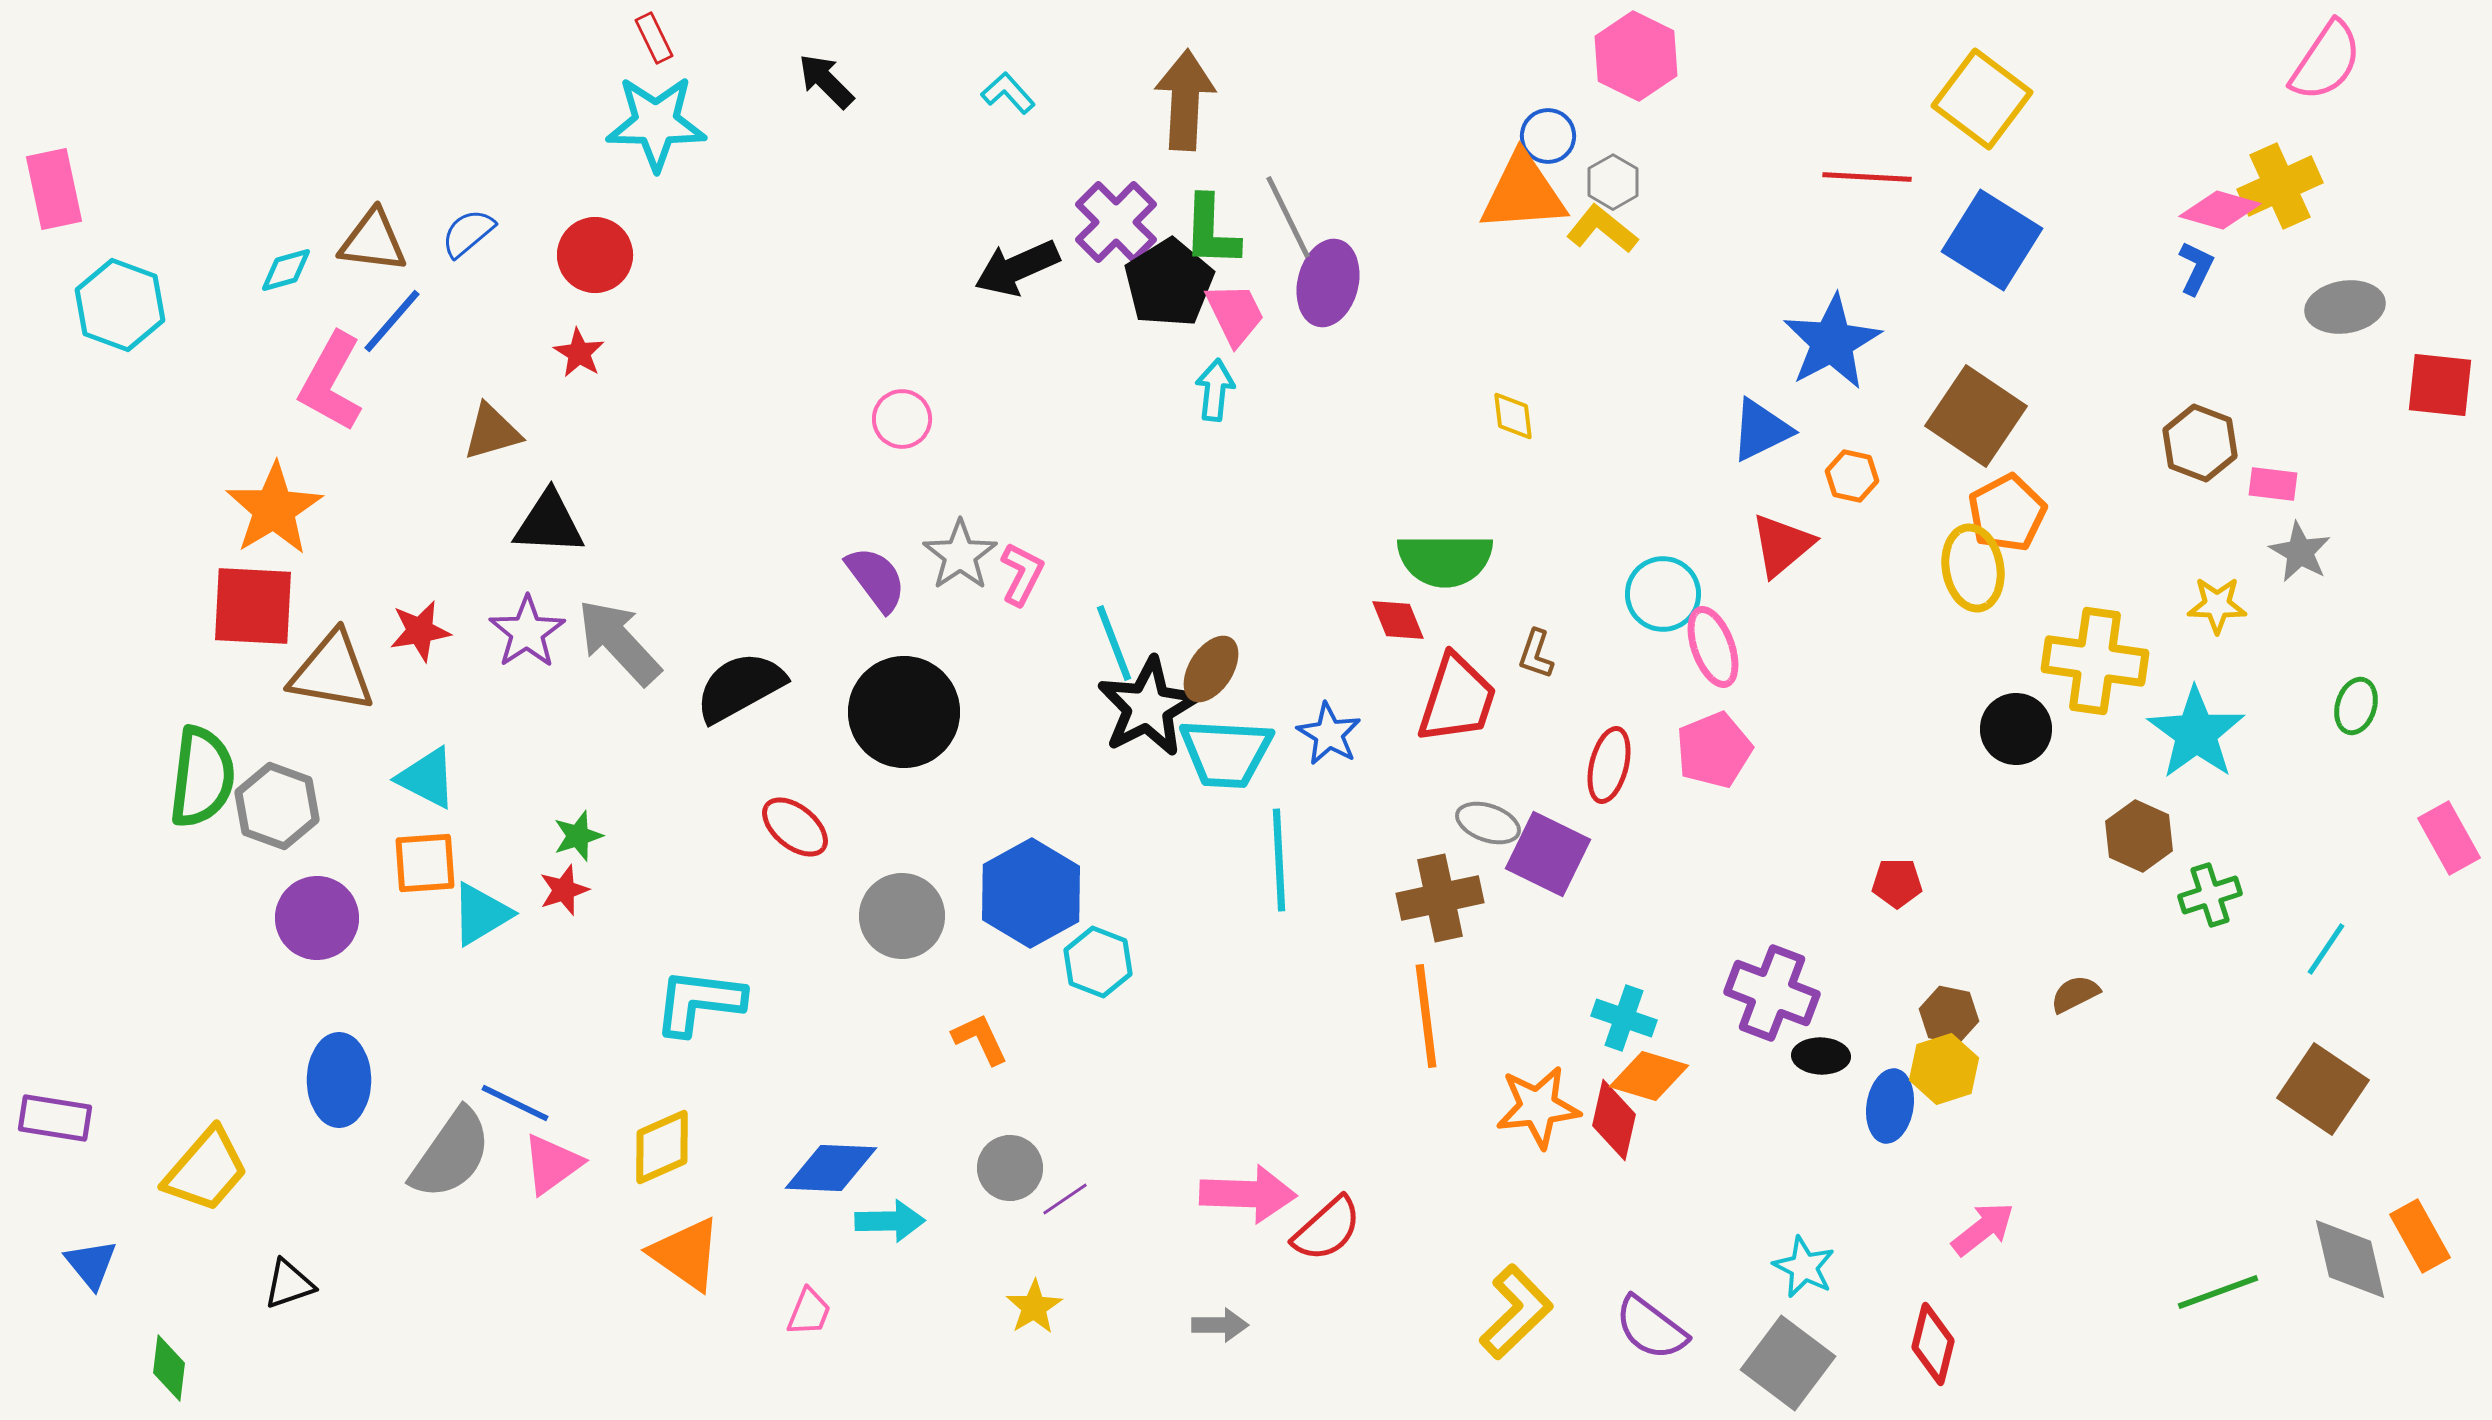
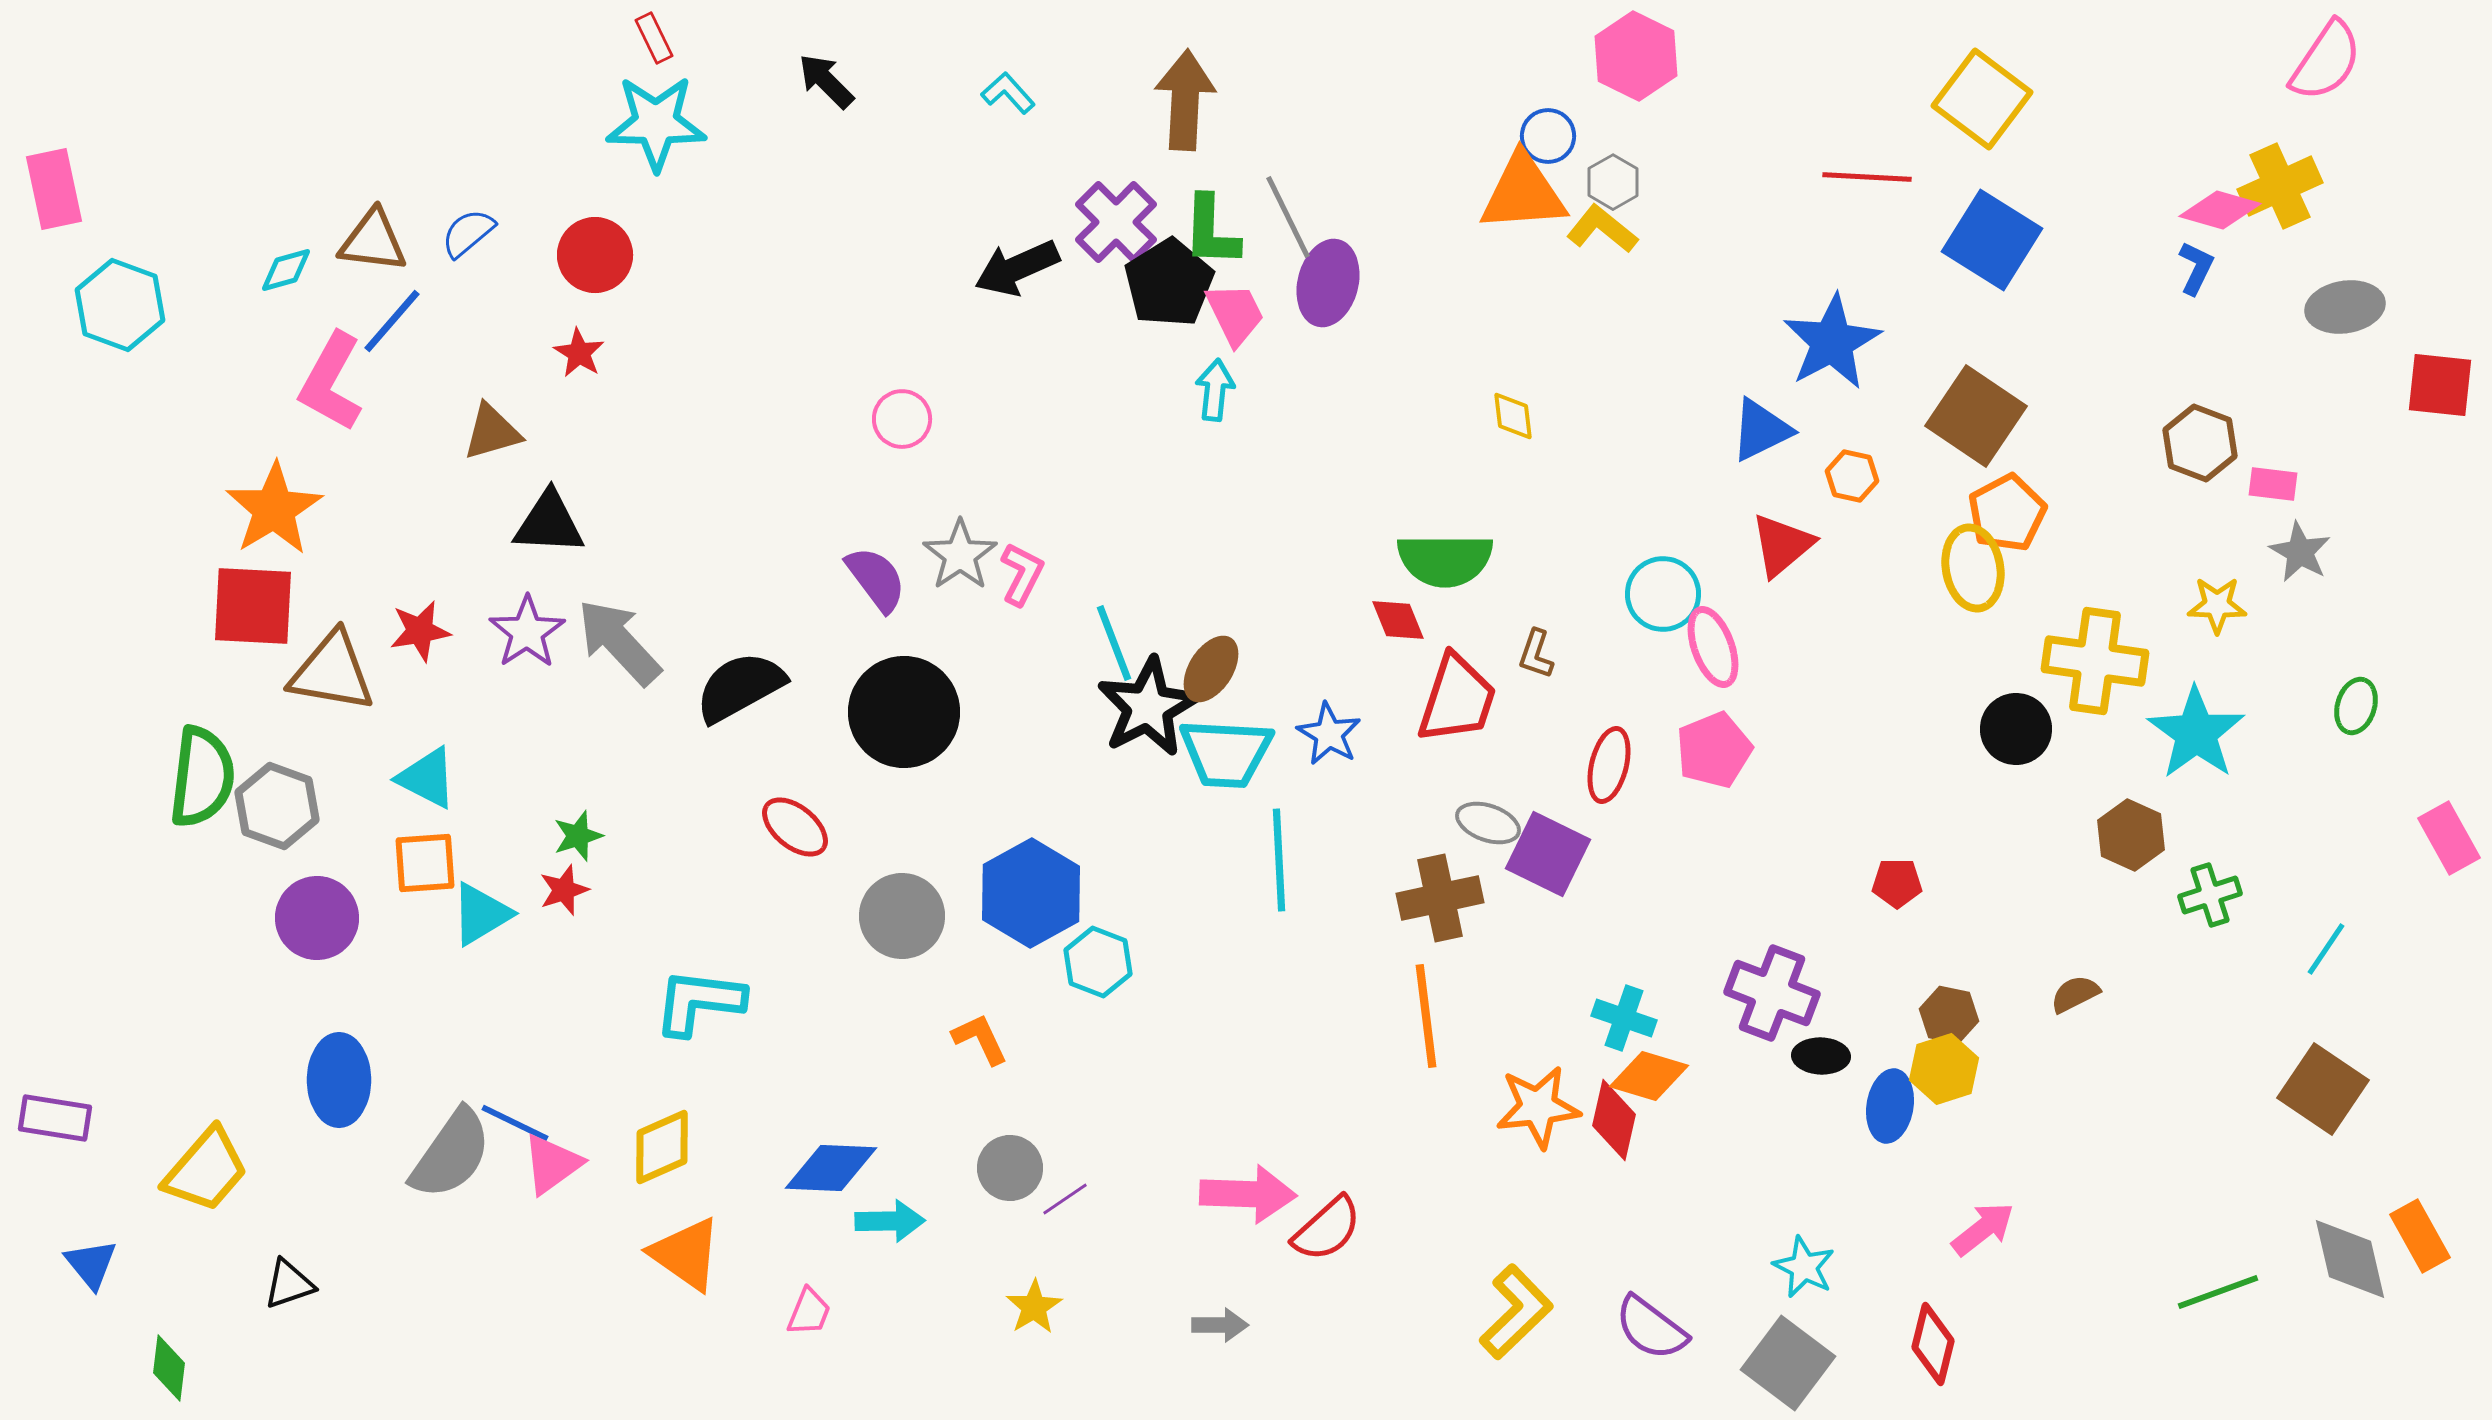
brown hexagon at (2139, 836): moved 8 px left, 1 px up
blue line at (515, 1103): moved 20 px down
